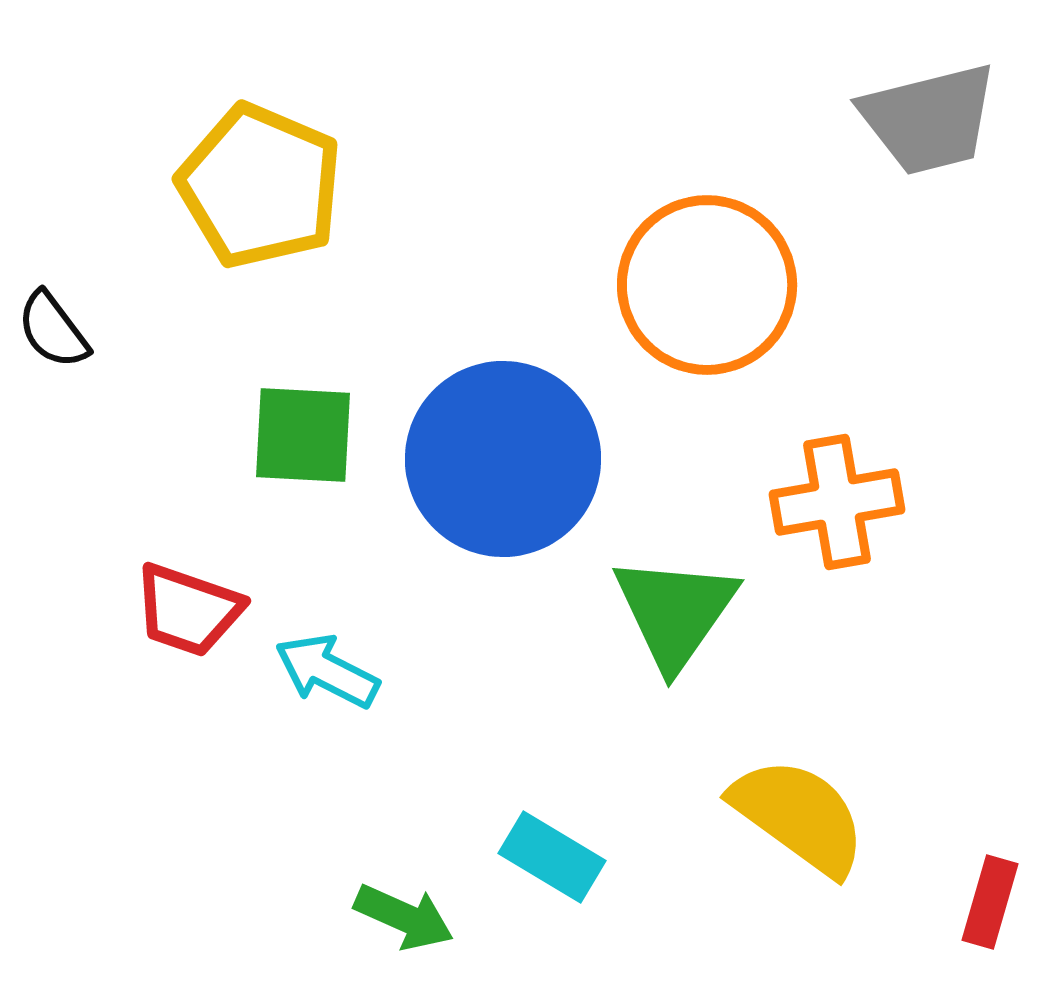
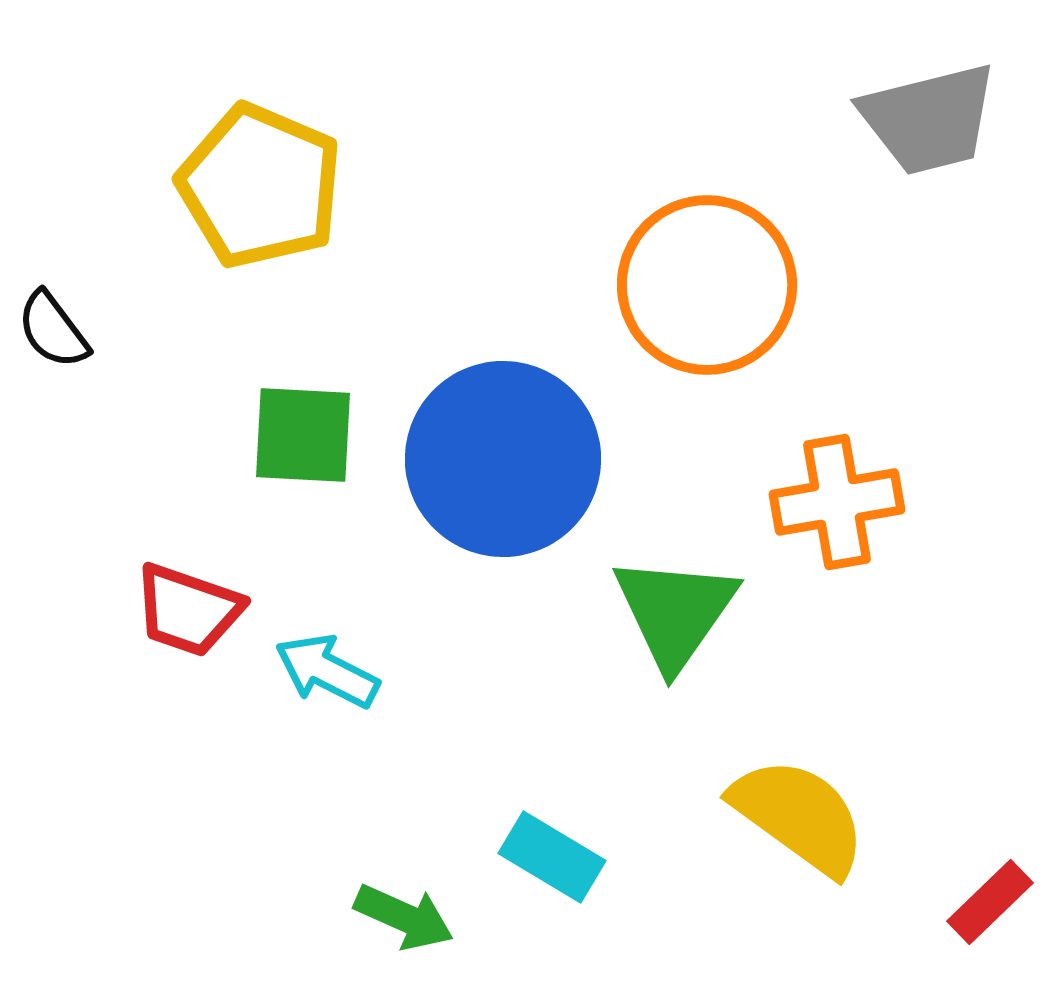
red rectangle: rotated 30 degrees clockwise
